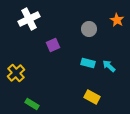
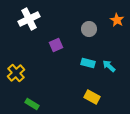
purple square: moved 3 px right
